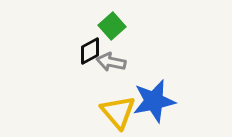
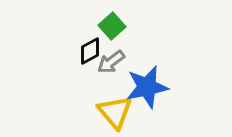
gray arrow: rotated 48 degrees counterclockwise
blue star: moved 7 px left, 14 px up
yellow triangle: moved 3 px left
